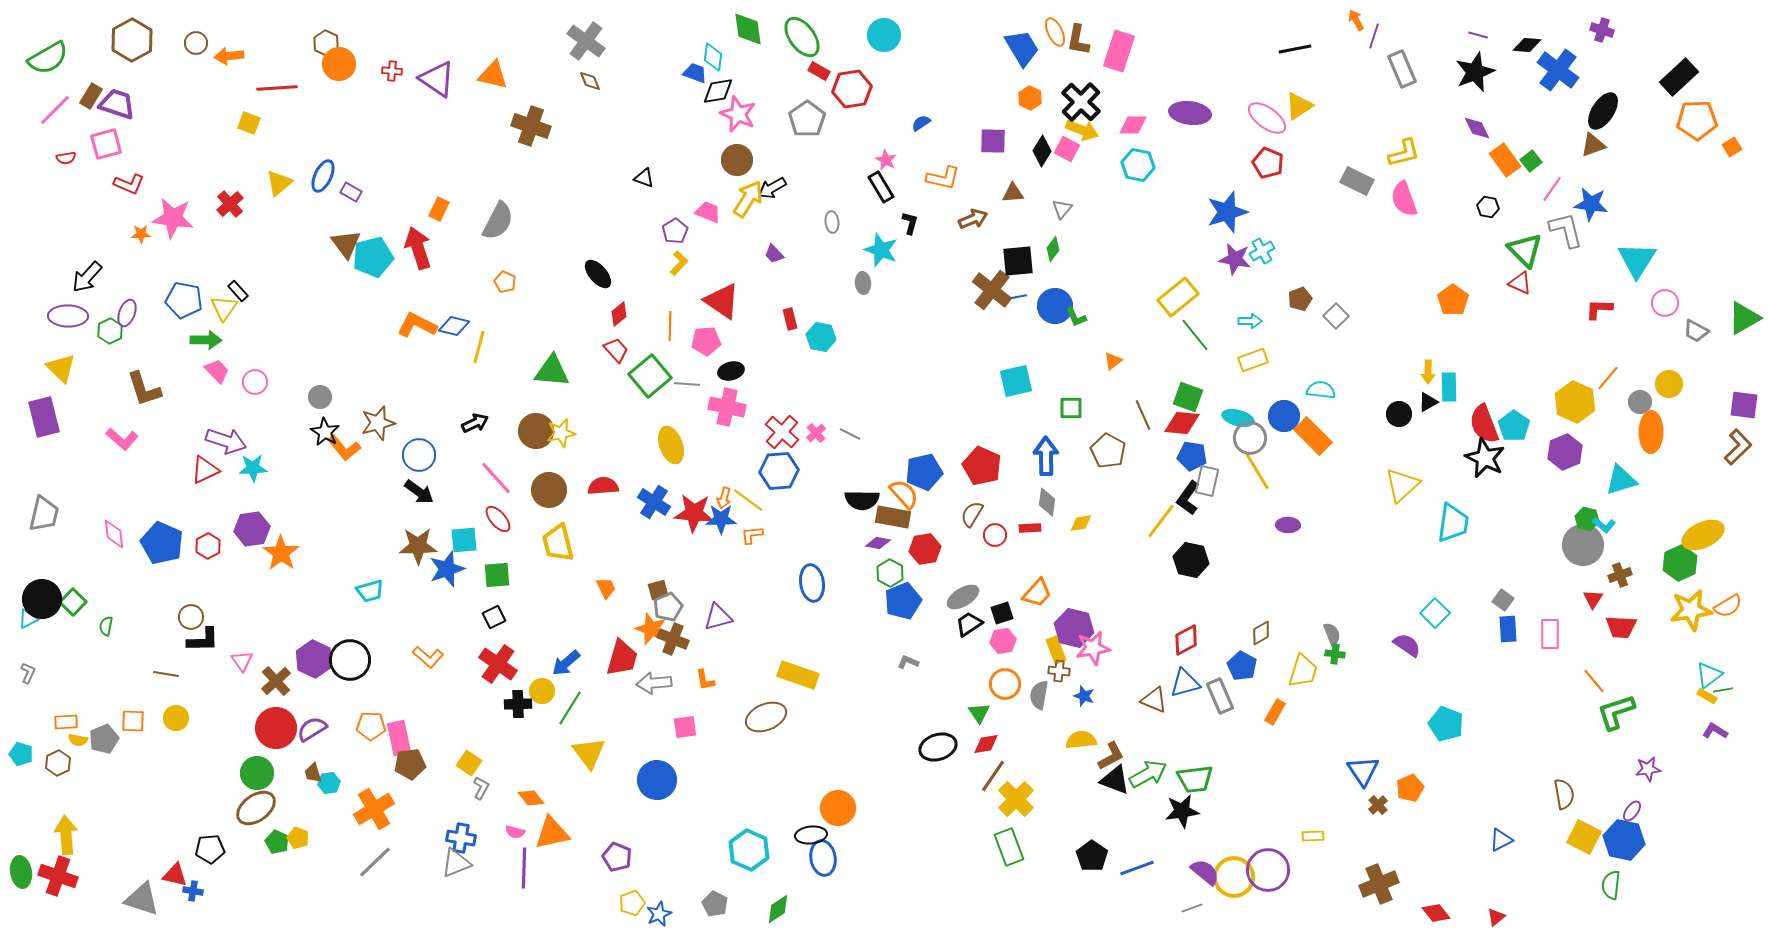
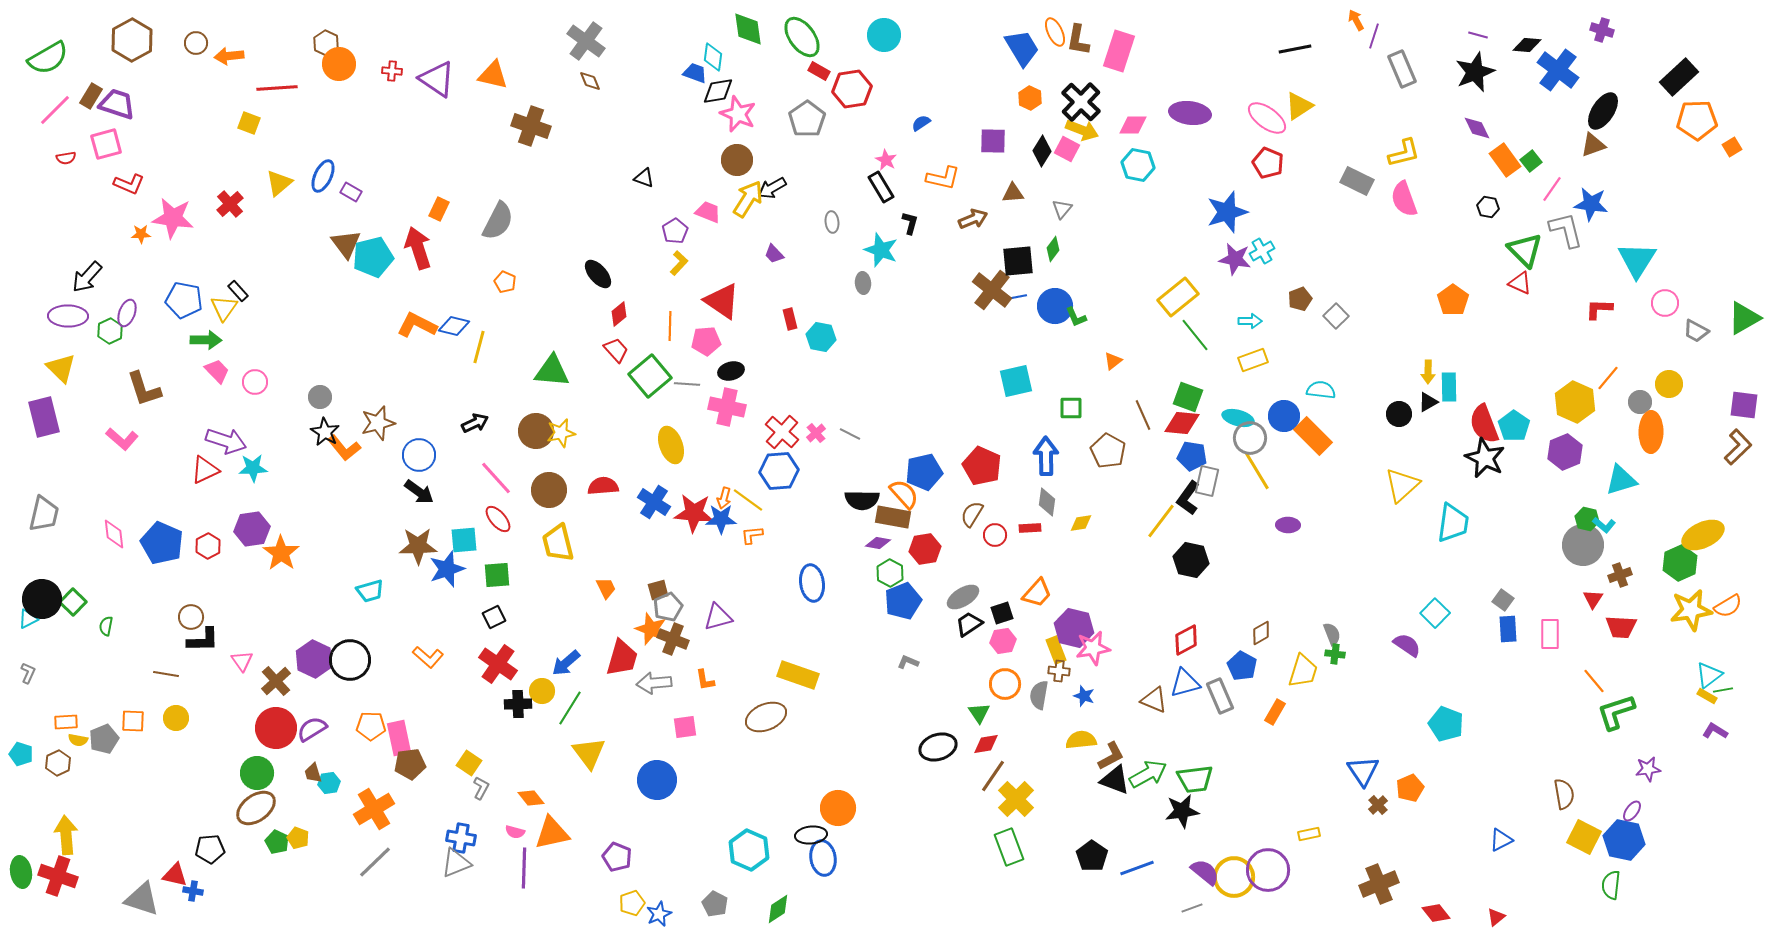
yellow rectangle at (1313, 836): moved 4 px left, 2 px up; rotated 10 degrees counterclockwise
